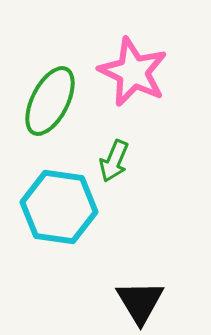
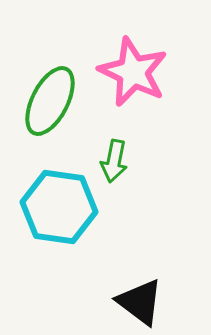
green arrow: rotated 12 degrees counterclockwise
black triangle: rotated 22 degrees counterclockwise
